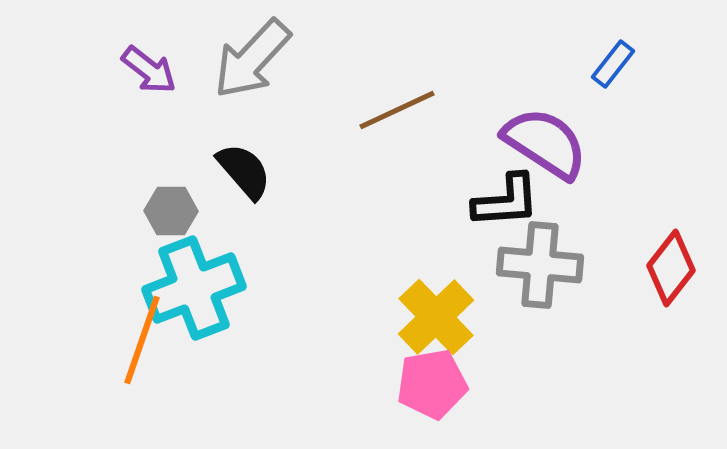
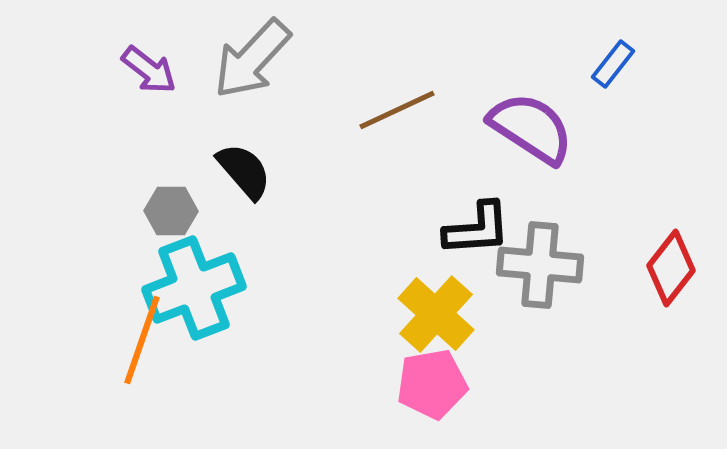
purple semicircle: moved 14 px left, 15 px up
black L-shape: moved 29 px left, 28 px down
yellow cross: moved 3 px up; rotated 4 degrees counterclockwise
